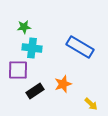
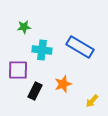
cyan cross: moved 10 px right, 2 px down
black rectangle: rotated 30 degrees counterclockwise
yellow arrow: moved 1 px right, 3 px up; rotated 88 degrees clockwise
